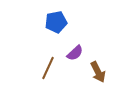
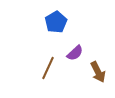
blue pentagon: rotated 20 degrees counterclockwise
